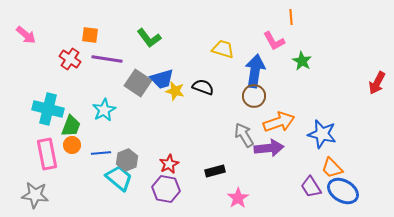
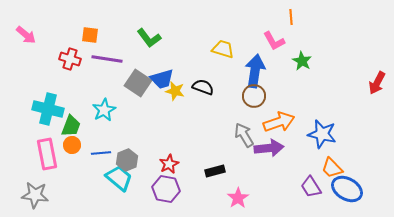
red cross: rotated 15 degrees counterclockwise
blue ellipse: moved 4 px right, 2 px up
